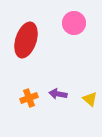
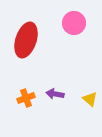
purple arrow: moved 3 px left
orange cross: moved 3 px left
